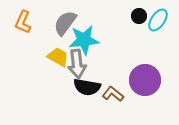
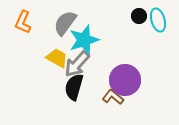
cyan ellipse: rotated 50 degrees counterclockwise
cyan star: rotated 12 degrees counterclockwise
yellow trapezoid: moved 1 px left, 1 px down
gray arrow: rotated 48 degrees clockwise
purple circle: moved 20 px left
black semicircle: moved 13 px left; rotated 96 degrees clockwise
brown L-shape: moved 3 px down
